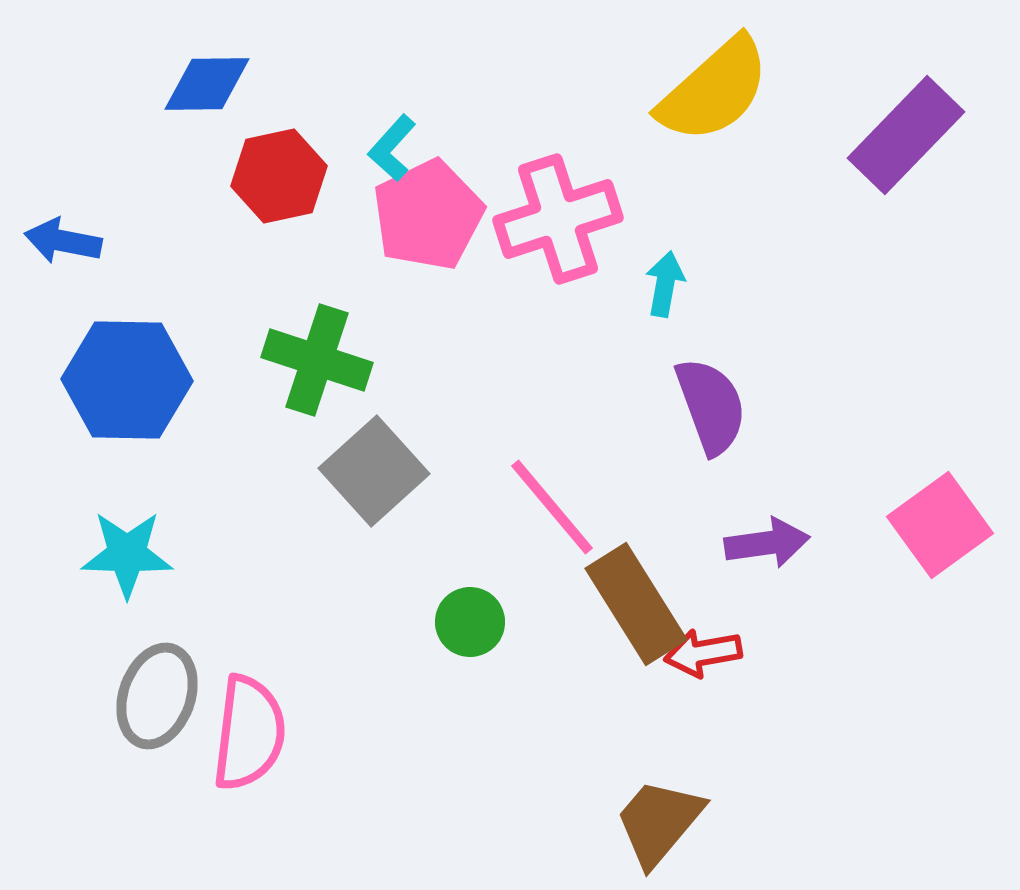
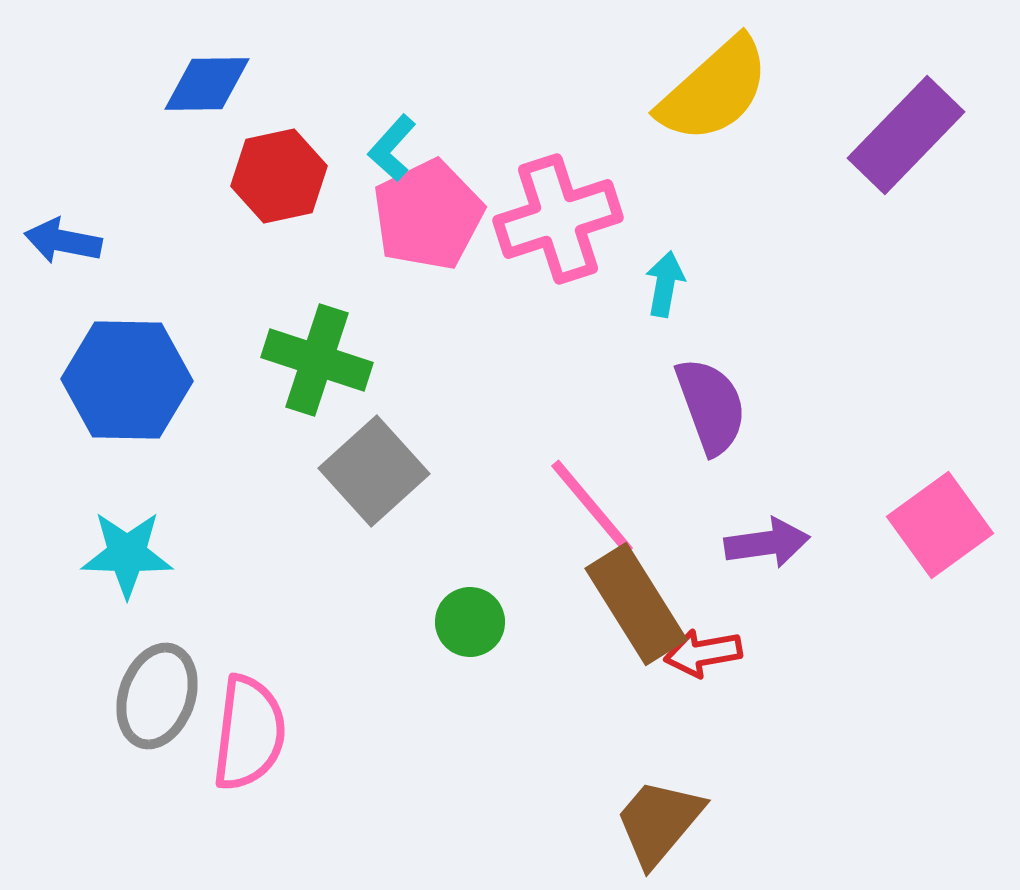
pink line: moved 40 px right
